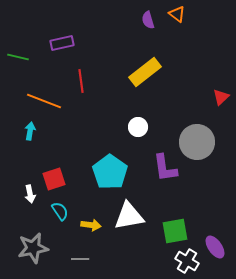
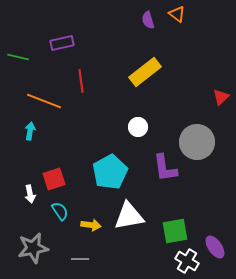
cyan pentagon: rotated 8 degrees clockwise
